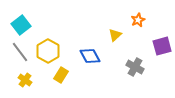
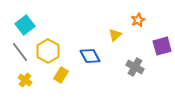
cyan square: moved 4 px right
